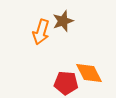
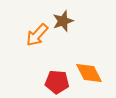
orange arrow: moved 4 px left, 3 px down; rotated 25 degrees clockwise
red pentagon: moved 9 px left, 1 px up
